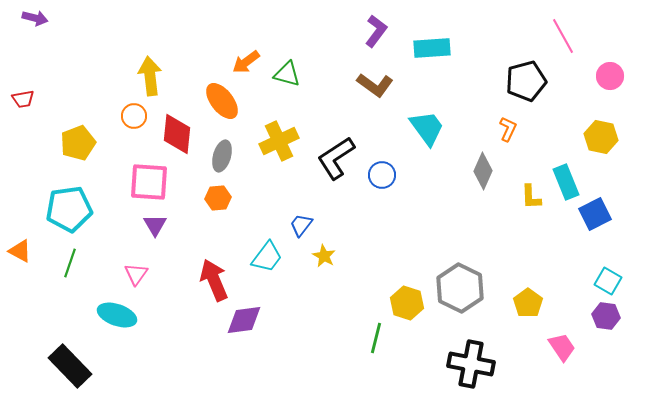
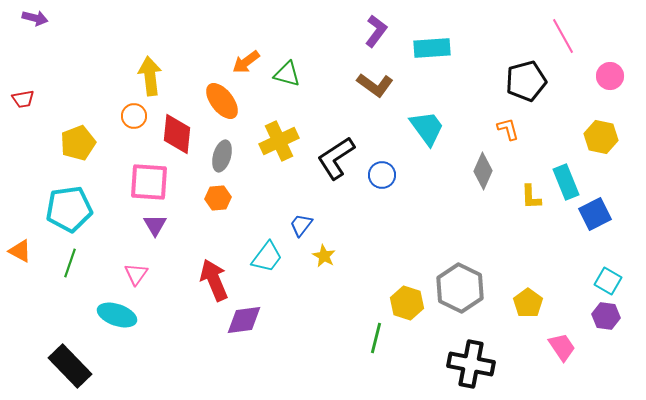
orange L-shape at (508, 129): rotated 40 degrees counterclockwise
